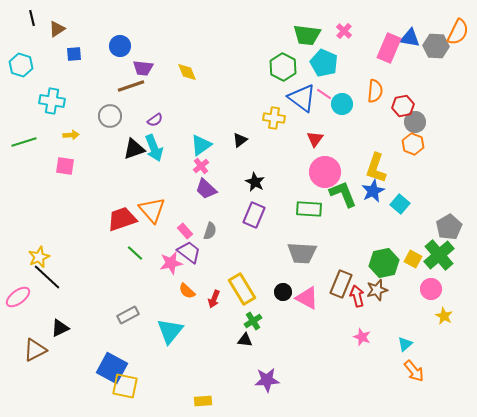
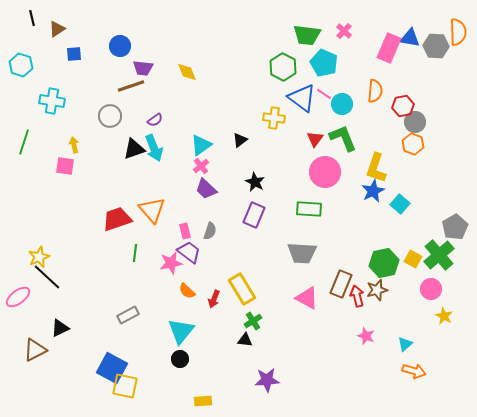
orange semicircle at (458, 32): rotated 28 degrees counterclockwise
yellow arrow at (71, 135): moved 3 px right, 10 px down; rotated 98 degrees counterclockwise
green line at (24, 142): rotated 55 degrees counterclockwise
green L-shape at (343, 194): moved 56 px up
red trapezoid at (122, 219): moved 5 px left
gray pentagon at (449, 227): moved 6 px right
pink rectangle at (185, 231): rotated 28 degrees clockwise
green line at (135, 253): rotated 54 degrees clockwise
black circle at (283, 292): moved 103 px left, 67 px down
cyan triangle at (170, 331): moved 11 px right
pink star at (362, 337): moved 4 px right, 1 px up
orange arrow at (414, 371): rotated 35 degrees counterclockwise
